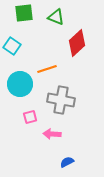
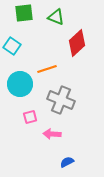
gray cross: rotated 12 degrees clockwise
